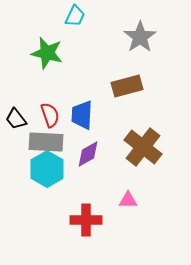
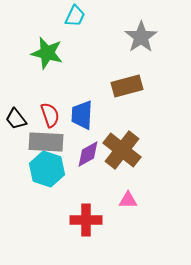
gray star: moved 1 px right
brown cross: moved 21 px left, 3 px down
cyan hexagon: rotated 12 degrees counterclockwise
